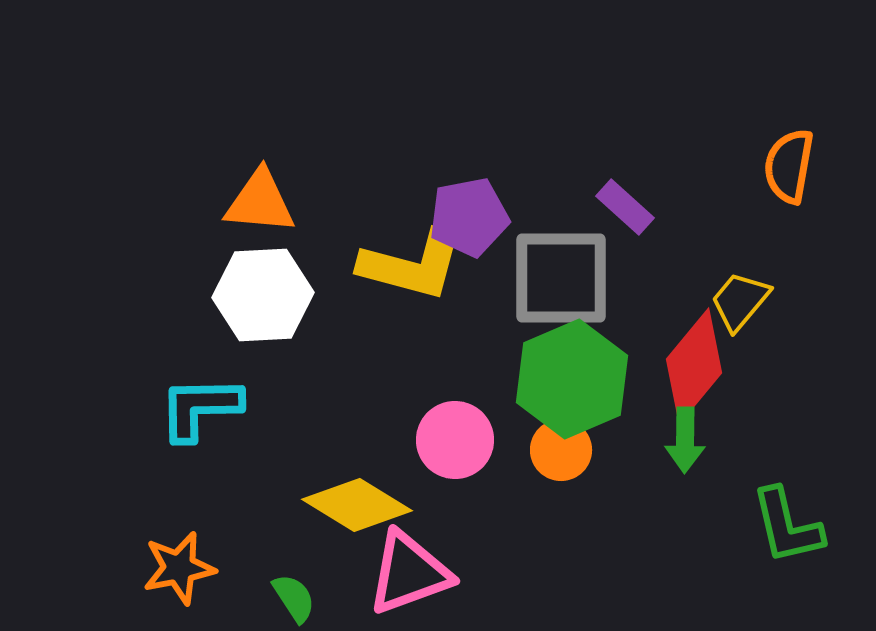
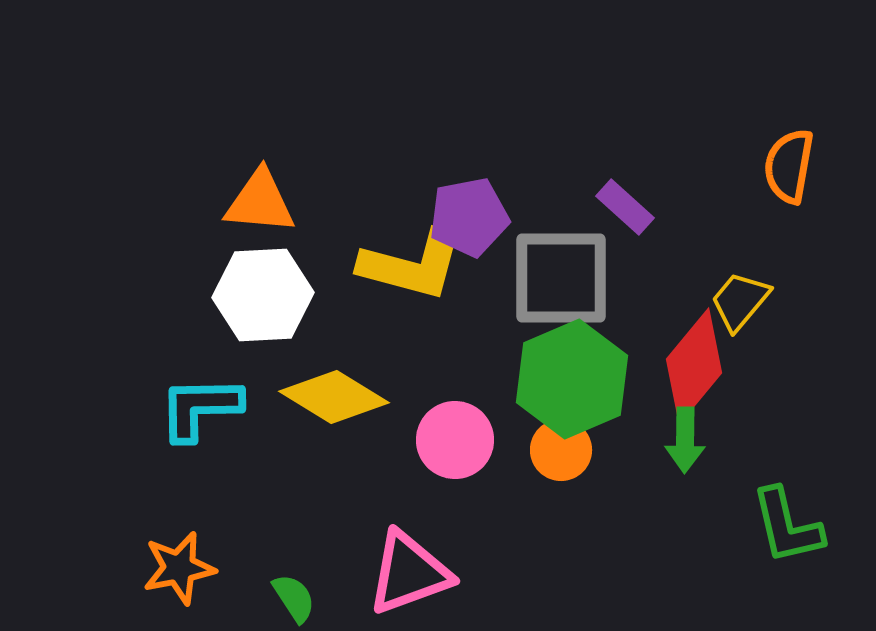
yellow diamond: moved 23 px left, 108 px up
